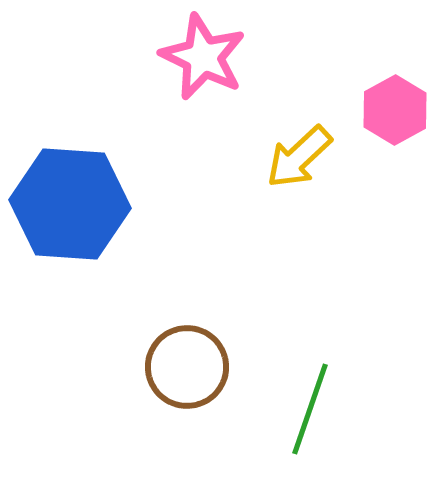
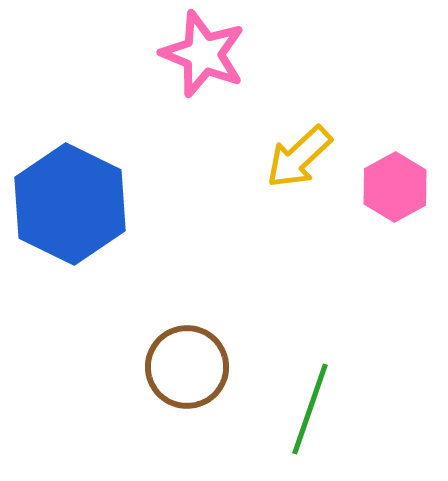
pink star: moved 3 px up; rotated 4 degrees counterclockwise
pink hexagon: moved 77 px down
blue hexagon: rotated 22 degrees clockwise
